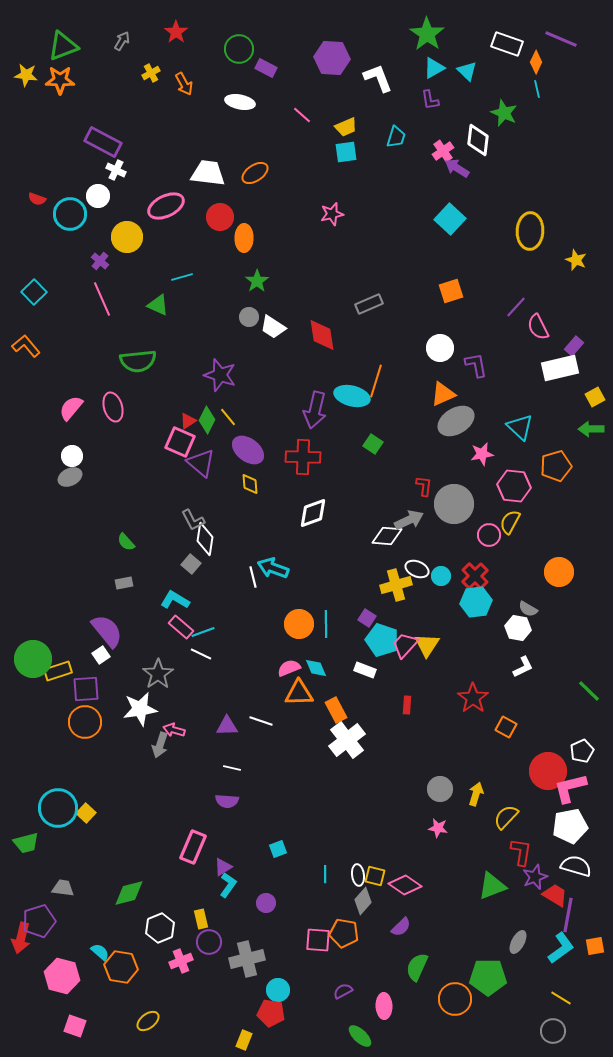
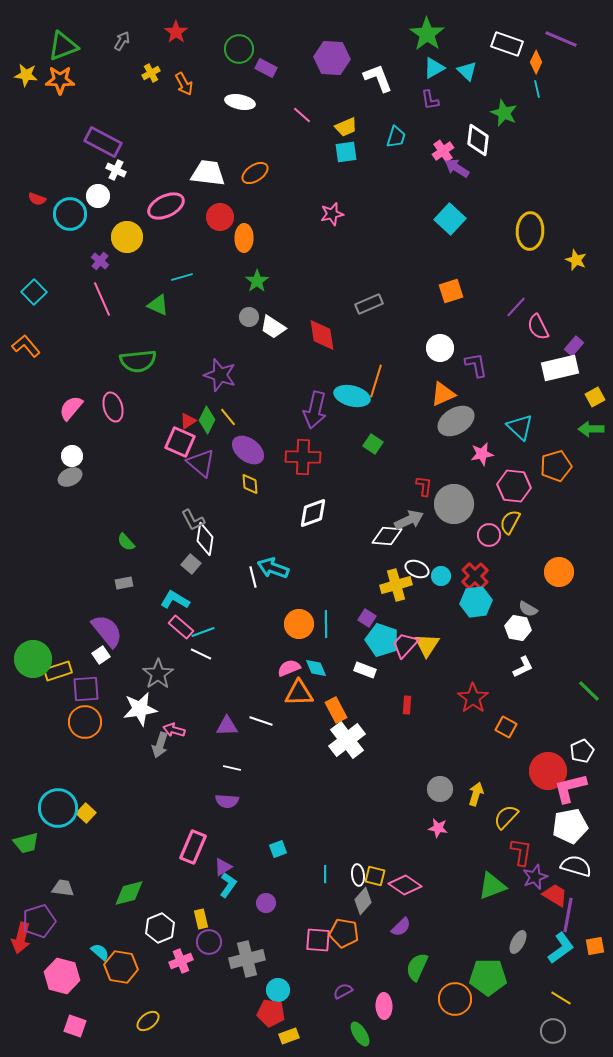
green ellipse at (360, 1036): moved 2 px up; rotated 15 degrees clockwise
yellow rectangle at (244, 1040): moved 45 px right, 4 px up; rotated 48 degrees clockwise
